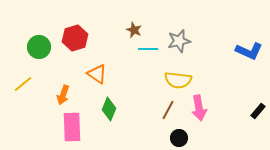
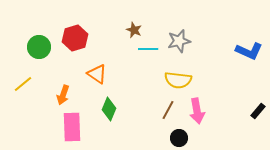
pink arrow: moved 2 px left, 3 px down
